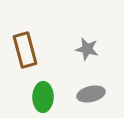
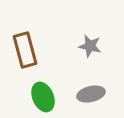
gray star: moved 3 px right, 3 px up
green ellipse: rotated 24 degrees counterclockwise
